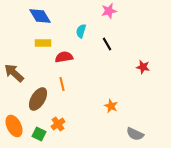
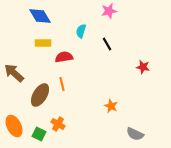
brown ellipse: moved 2 px right, 4 px up
orange cross: rotated 24 degrees counterclockwise
